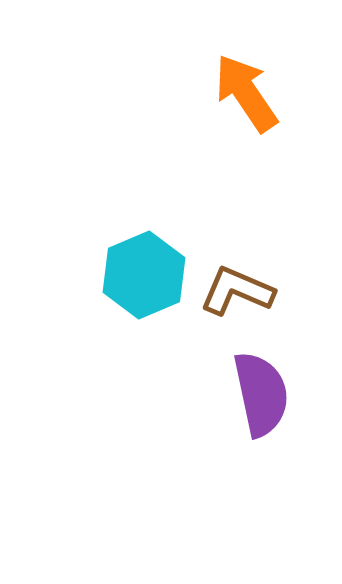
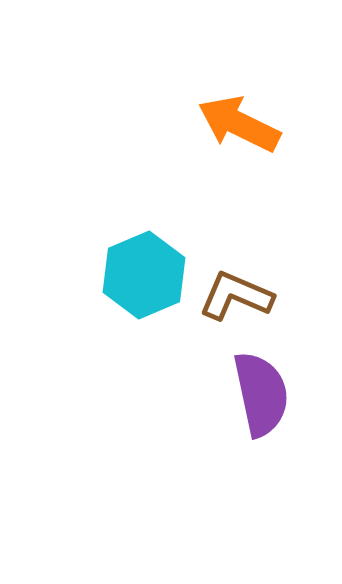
orange arrow: moved 7 px left, 31 px down; rotated 30 degrees counterclockwise
brown L-shape: moved 1 px left, 5 px down
